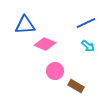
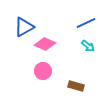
blue triangle: moved 1 px left, 2 px down; rotated 25 degrees counterclockwise
pink circle: moved 12 px left
brown rectangle: rotated 14 degrees counterclockwise
